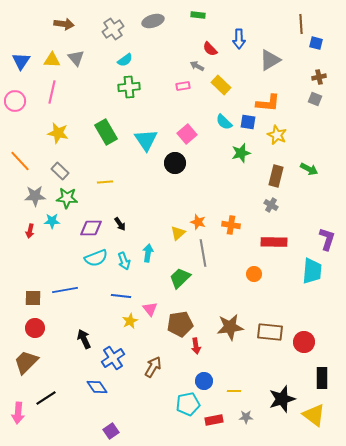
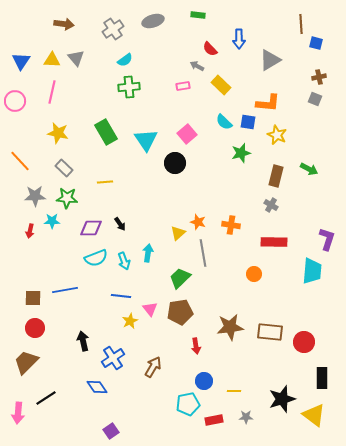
gray rectangle at (60, 171): moved 4 px right, 3 px up
brown pentagon at (180, 324): moved 12 px up
black arrow at (84, 339): moved 1 px left, 2 px down; rotated 12 degrees clockwise
